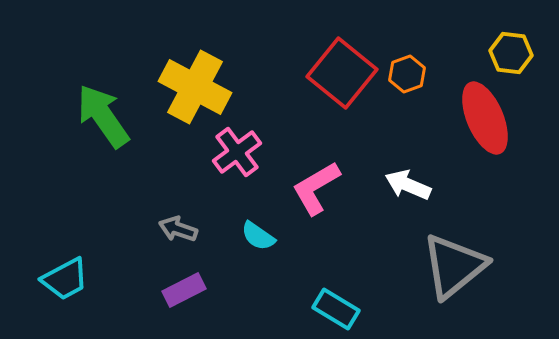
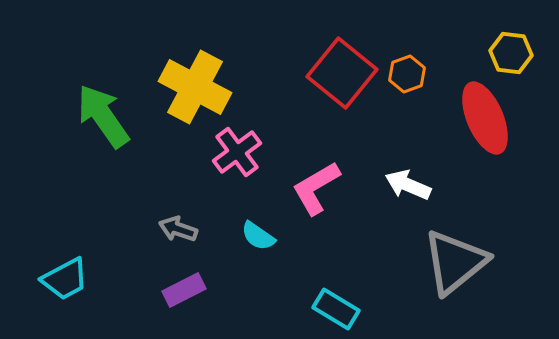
gray triangle: moved 1 px right, 4 px up
